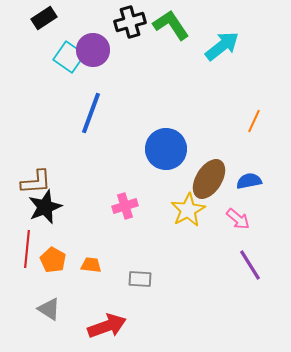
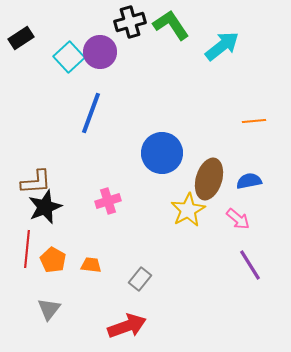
black rectangle: moved 23 px left, 20 px down
purple circle: moved 7 px right, 2 px down
cyan square: rotated 12 degrees clockwise
orange line: rotated 60 degrees clockwise
blue circle: moved 4 px left, 4 px down
brown ellipse: rotated 15 degrees counterclockwise
pink cross: moved 17 px left, 5 px up
gray rectangle: rotated 55 degrees counterclockwise
gray triangle: rotated 35 degrees clockwise
red arrow: moved 20 px right
